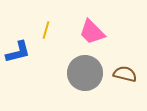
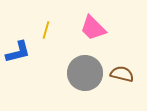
pink trapezoid: moved 1 px right, 4 px up
brown semicircle: moved 3 px left
